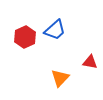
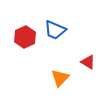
blue trapezoid: rotated 65 degrees clockwise
red triangle: moved 2 px left; rotated 21 degrees clockwise
